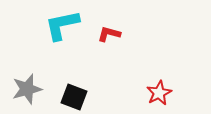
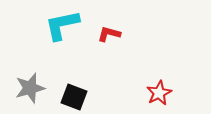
gray star: moved 3 px right, 1 px up
